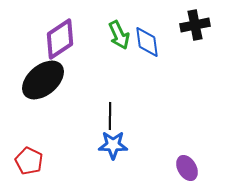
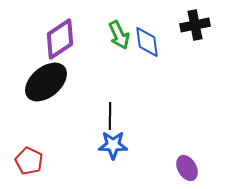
black ellipse: moved 3 px right, 2 px down
